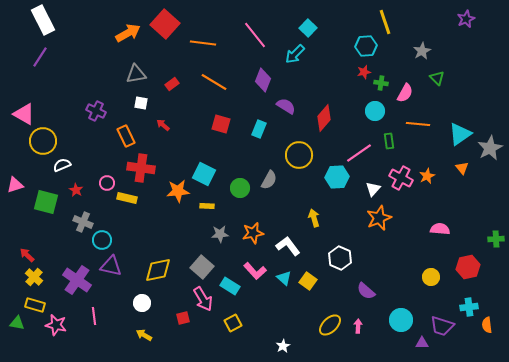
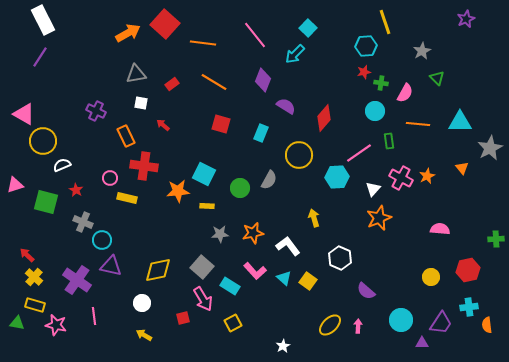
cyan rectangle at (259, 129): moved 2 px right, 4 px down
cyan triangle at (460, 134): moved 12 px up; rotated 35 degrees clockwise
red cross at (141, 168): moved 3 px right, 2 px up
pink circle at (107, 183): moved 3 px right, 5 px up
red hexagon at (468, 267): moved 3 px down
purple trapezoid at (442, 326): moved 1 px left, 3 px up; rotated 75 degrees counterclockwise
